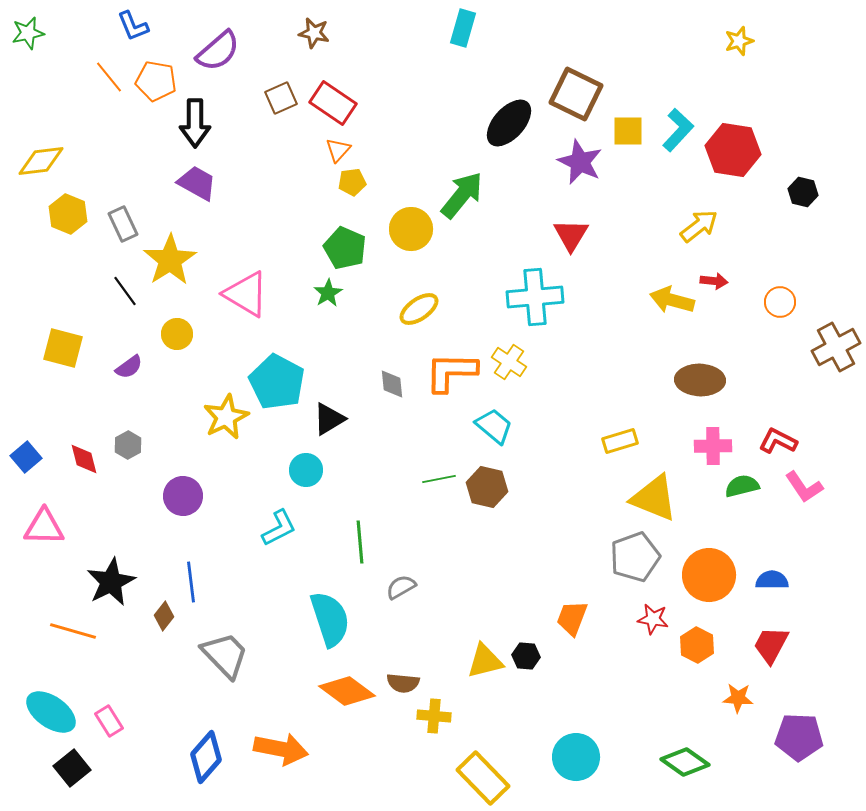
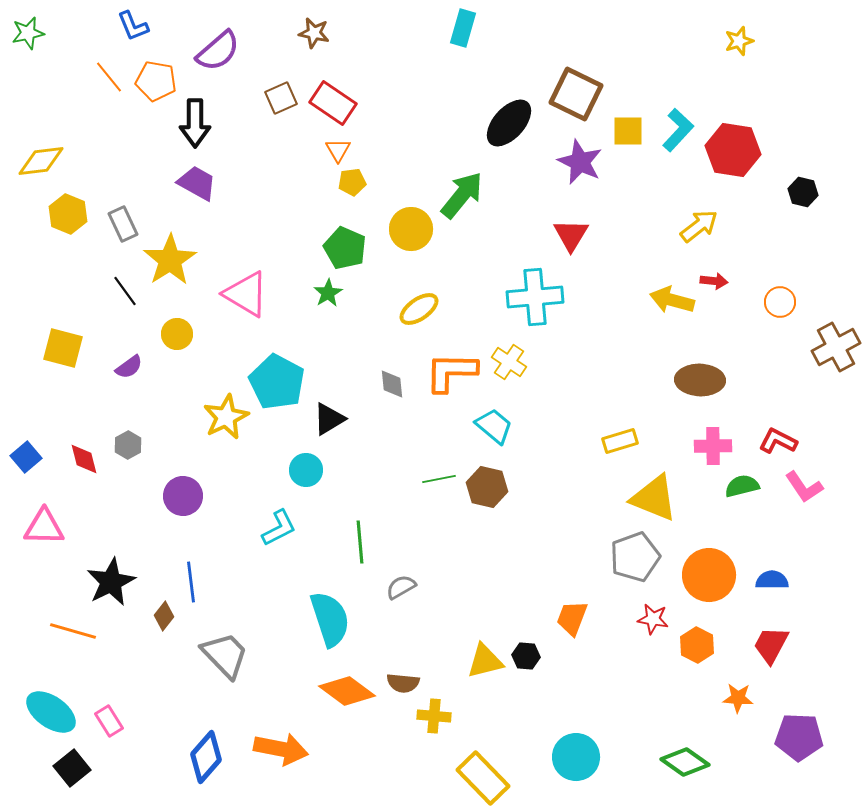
orange triangle at (338, 150): rotated 12 degrees counterclockwise
